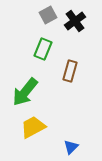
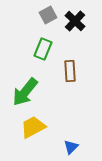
black cross: rotated 10 degrees counterclockwise
brown rectangle: rotated 20 degrees counterclockwise
